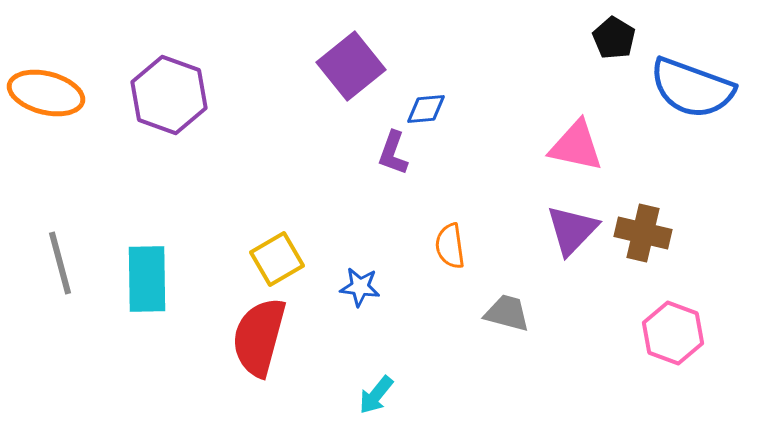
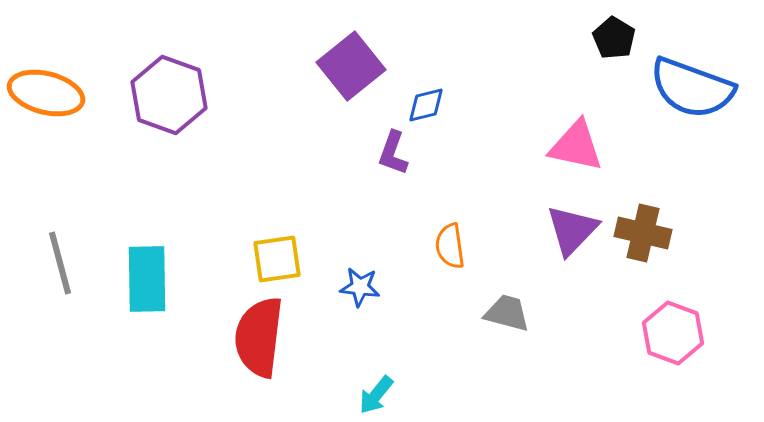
blue diamond: moved 4 px up; rotated 9 degrees counterclockwise
yellow square: rotated 22 degrees clockwise
red semicircle: rotated 8 degrees counterclockwise
